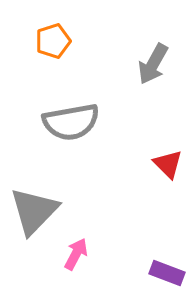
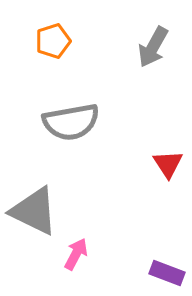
gray arrow: moved 17 px up
red triangle: rotated 12 degrees clockwise
gray triangle: rotated 48 degrees counterclockwise
